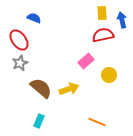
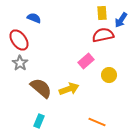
blue arrow: moved 1 px left; rotated 133 degrees counterclockwise
gray star: rotated 14 degrees counterclockwise
